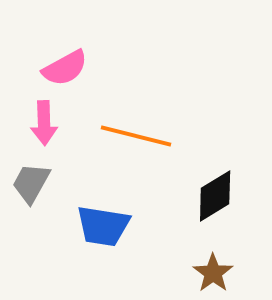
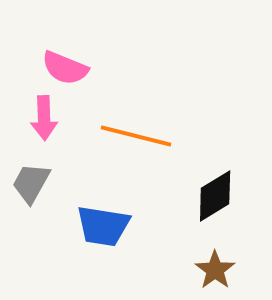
pink semicircle: rotated 51 degrees clockwise
pink arrow: moved 5 px up
brown star: moved 2 px right, 3 px up
